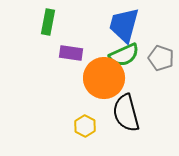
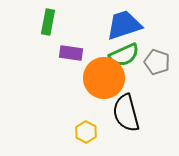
blue trapezoid: rotated 57 degrees clockwise
gray pentagon: moved 4 px left, 4 px down
yellow hexagon: moved 1 px right, 6 px down
